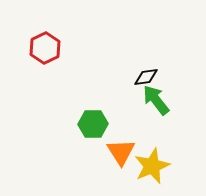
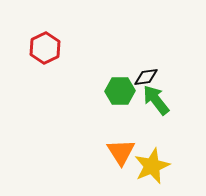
green hexagon: moved 27 px right, 33 px up
